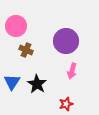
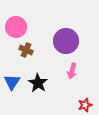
pink circle: moved 1 px down
black star: moved 1 px right, 1 px up
red star: moved 19 px right, 1 px down
